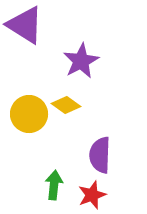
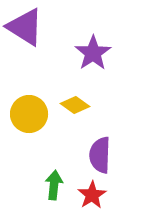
purple triangle: moved 2 px down
purple star: moved 12 px right, 8 px up; rotated 6 degrees counterclockwise
yellow diamond: moved 9 px right
red star: rotated 12 degrees counterclockwise
